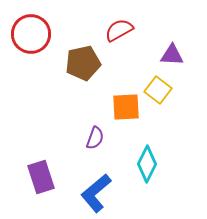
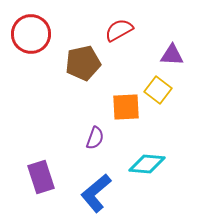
cyan diamond: rotated 69 degrees clockwise
